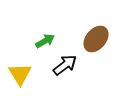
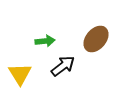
green arrow: rotated 24 degrees clockwise
black arrow: moved 2 px left, 1 px down
